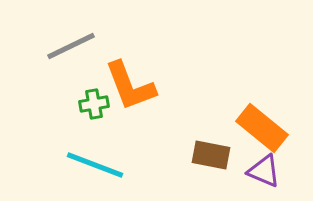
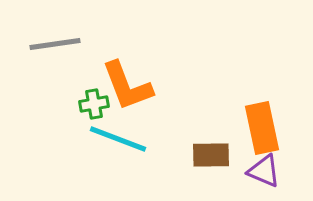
gray line: moved 16 px left, 2 px up; rotated 18 degrees clockwise
orange L-shape: moved 3 px left
orange rectangle: rotated 39 degrees clockwise
brown rectangle: rotated 12 degrees counterclockwise
cyan line: moved 23 px right, 26 px up
